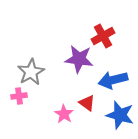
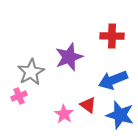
red cross: moved 9 px right; rotated 30 degrees clockwise
purple star: moved 10 px left, 2 px up; rotated 28 degrees counterclockwise
blue arrow: rotated 8 degrees counterclockwise
pink cross: rotated 14 degrees counterclockwise
red triangle: moved 1 px right, 2 px down
